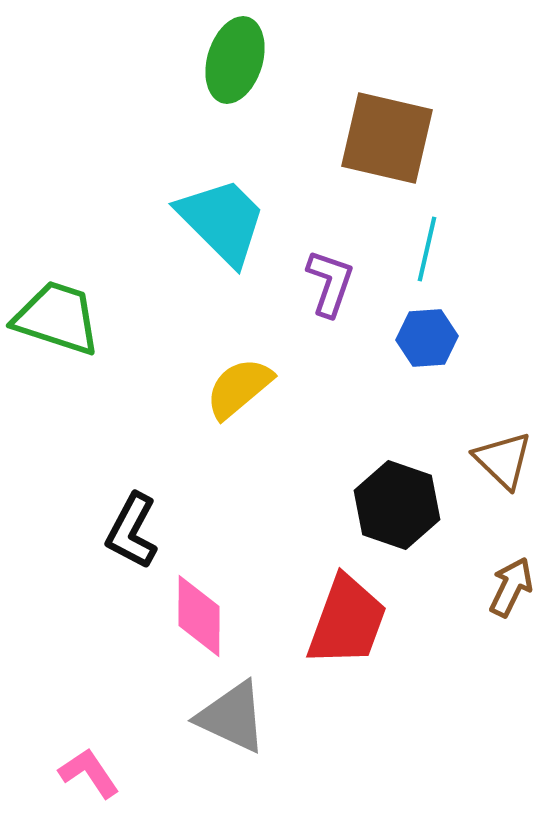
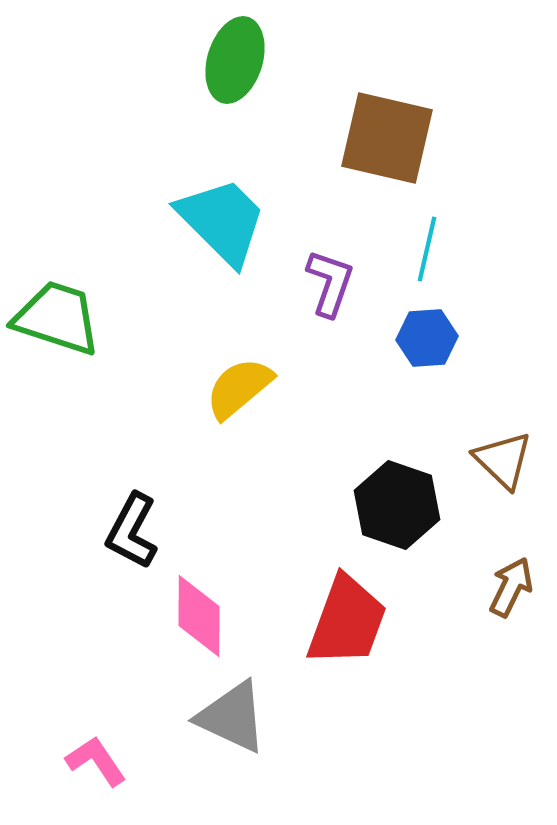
pink L-shape: moved 7 px right, 12 px up
